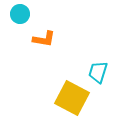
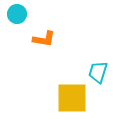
cyan circle: moved 3 px left
yellow square: rotated 28 degrees counterclockwise
